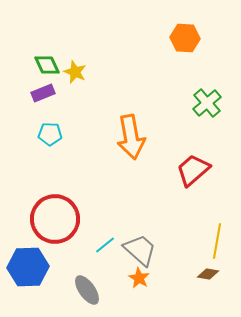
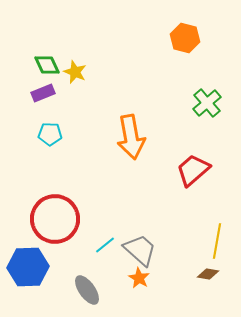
orange hexagon: rotated 12 degrees clockwise
